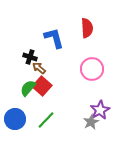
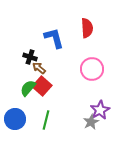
green line: rotated 30 degrees counterclockwise
